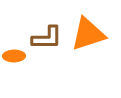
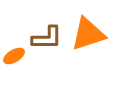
orange ellipse: rotated 30 degrees counterclockwise
